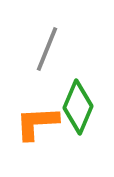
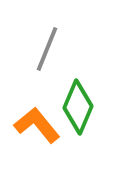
orange L-shape: moved 2 px down; rotated 54 degrees clockwise
